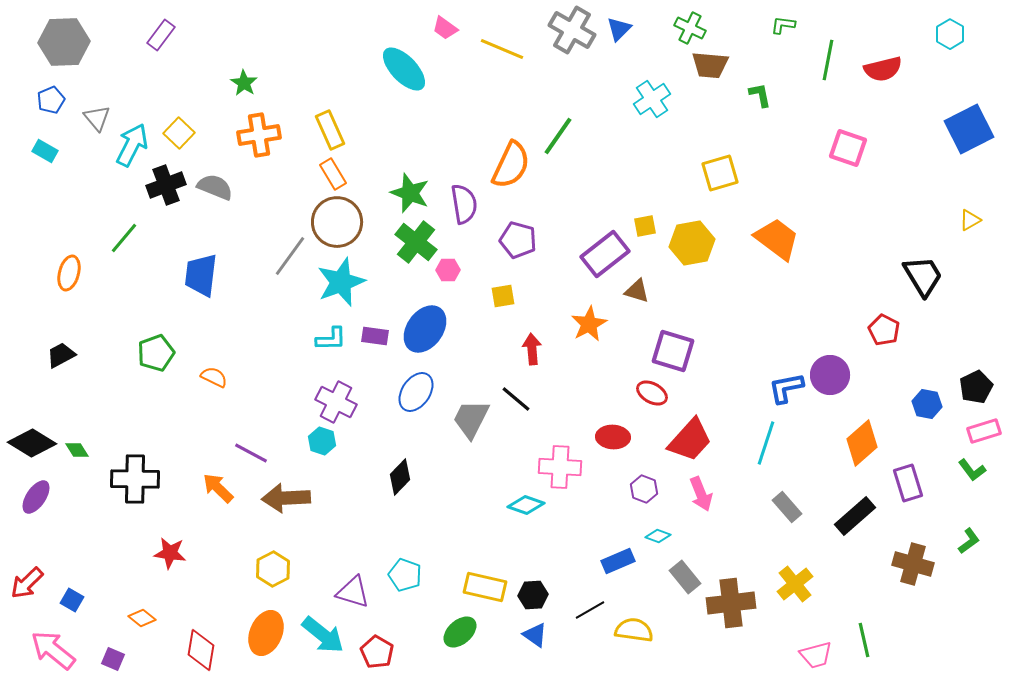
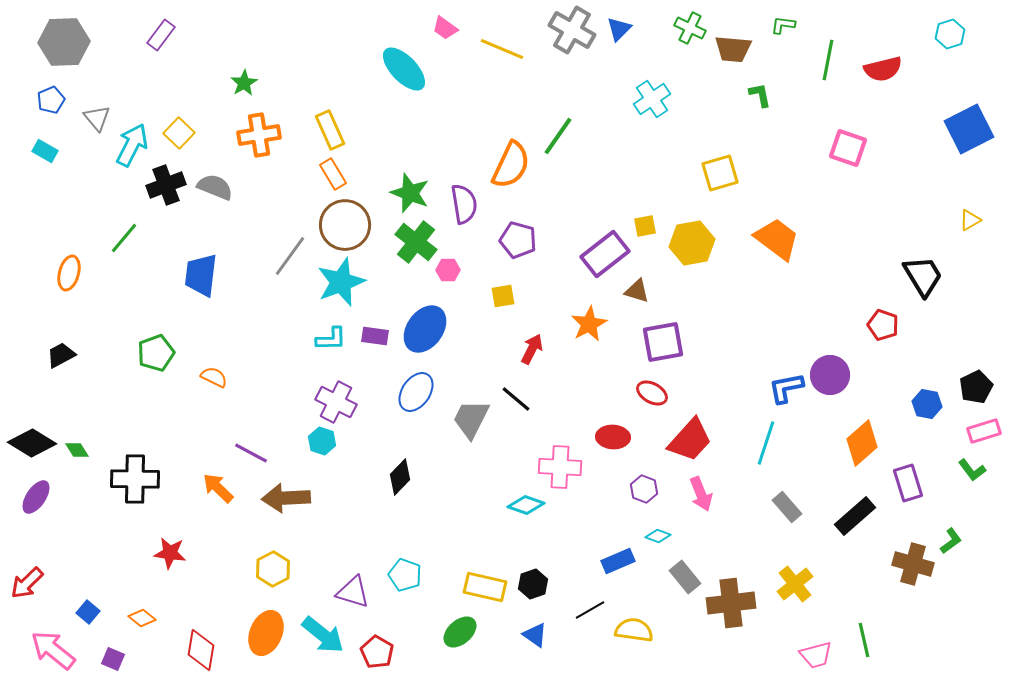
cyan hexagon at (950, 34): rotated 12 degrees clockwise
brown trapezoid at (710, 65): moved 23 px right, 16 px up
green star at (244, 83): rotated 8 degrees clockwise
brown circle at (337, 222): moved 8 px right, 3 px down
red pentagon at (884, 330): moved 1 px left, 5 px up; rotated 8 degrees counterclockwise
red arrow at (532, 349): rotated 32 degrees clockwise
purple square at (673, 351): moved 10 px left, 9 px up; rotated 27 degrees counterclockwise
green L-shape at (969, 541): moved 18 px left
black hexagon at (533, 595): moved 11 px up; rotated 16 degrees counterclockwise
blue square at (72, 600): moved 16 px right, 12 px down; rotated 10 degrees clockwise
